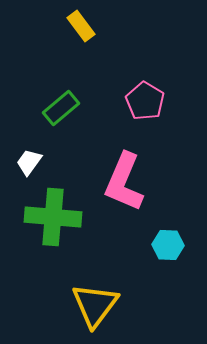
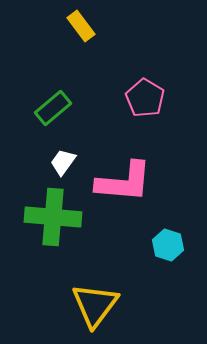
pink pentagon: moved 3 px up
green rectangle: moved 8 px left
white trapezoid: moved 34 px right
pink L-shape: rotated 108 degrees counterclockwise
cyan hexagon: rotated 16 degrees clockwise
